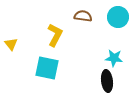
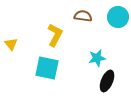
cyan star: moved 17 px left; rotated 18 degrees counterclockwise
black ellipse: rotated 30 degrees clockwise
